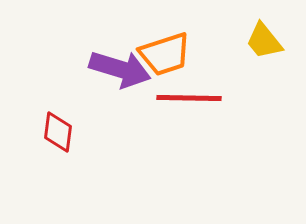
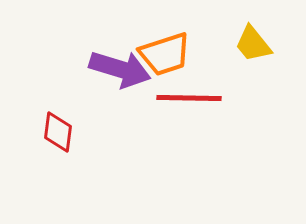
yellow trapezoid: moved 11 px left, 3 px down
